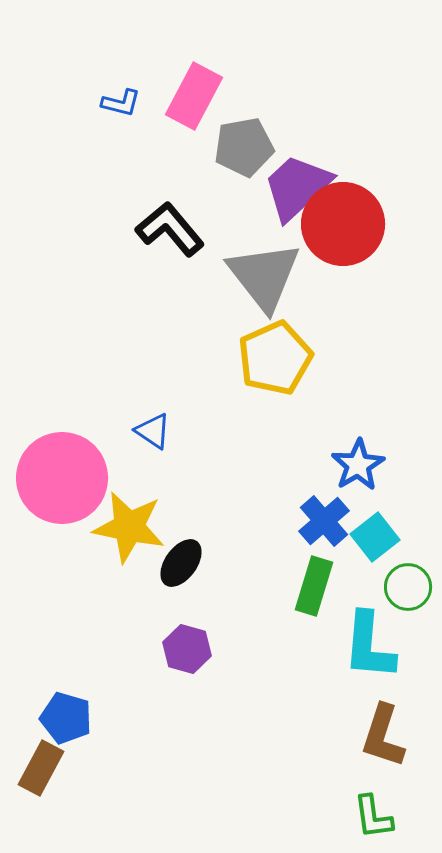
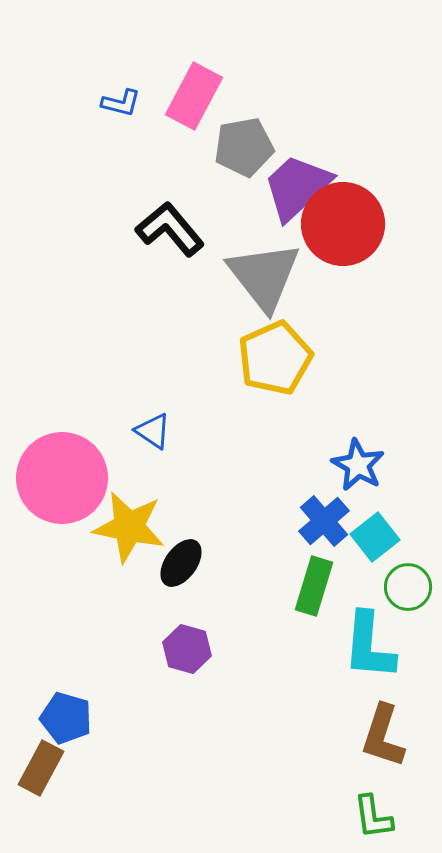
blue star: rotated 12 degrees counterclockwise
